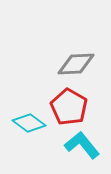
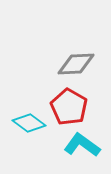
cyan L-shape: rotated 15 degrees counterclockwise
